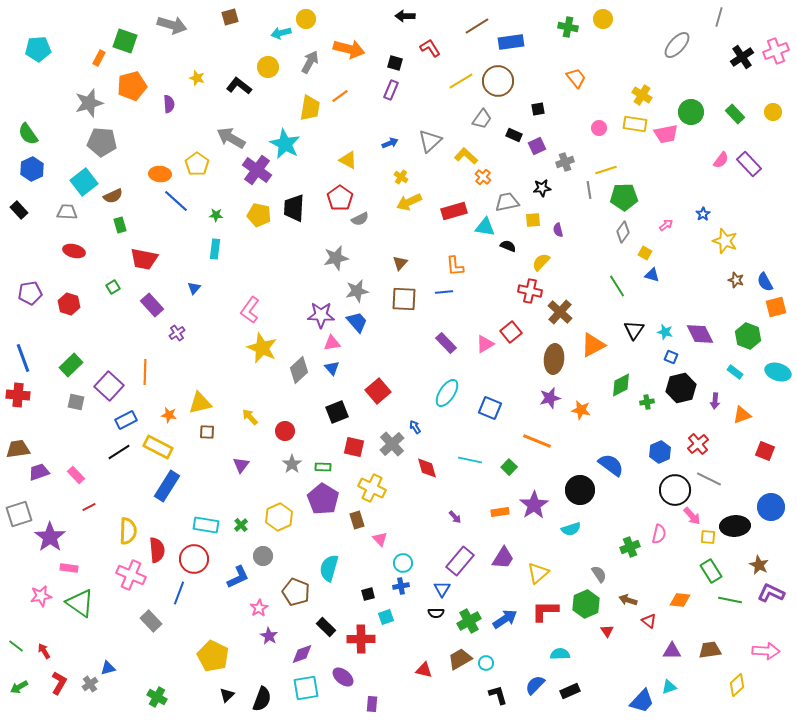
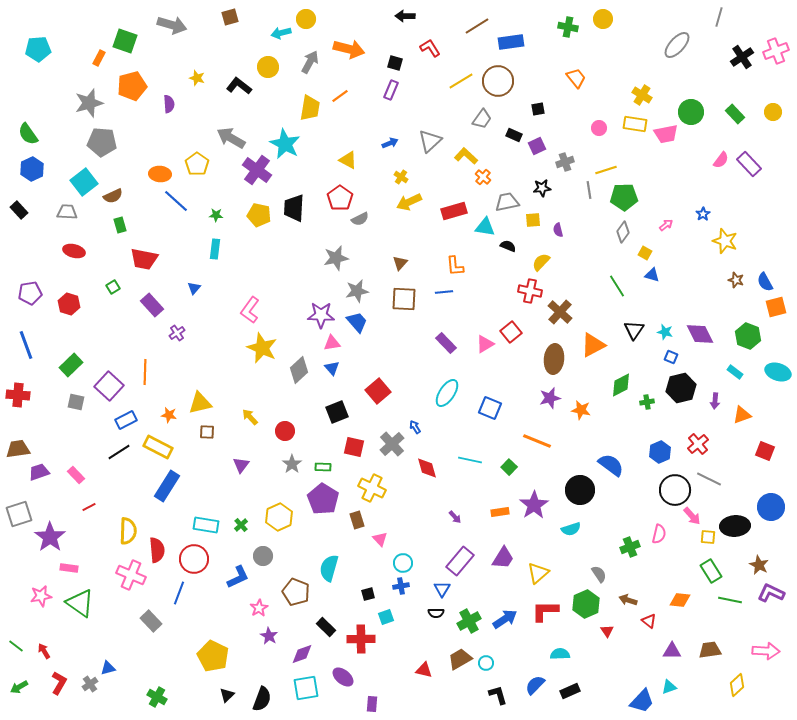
blue line at (23, 358): moved 3 px right, 13 px up
